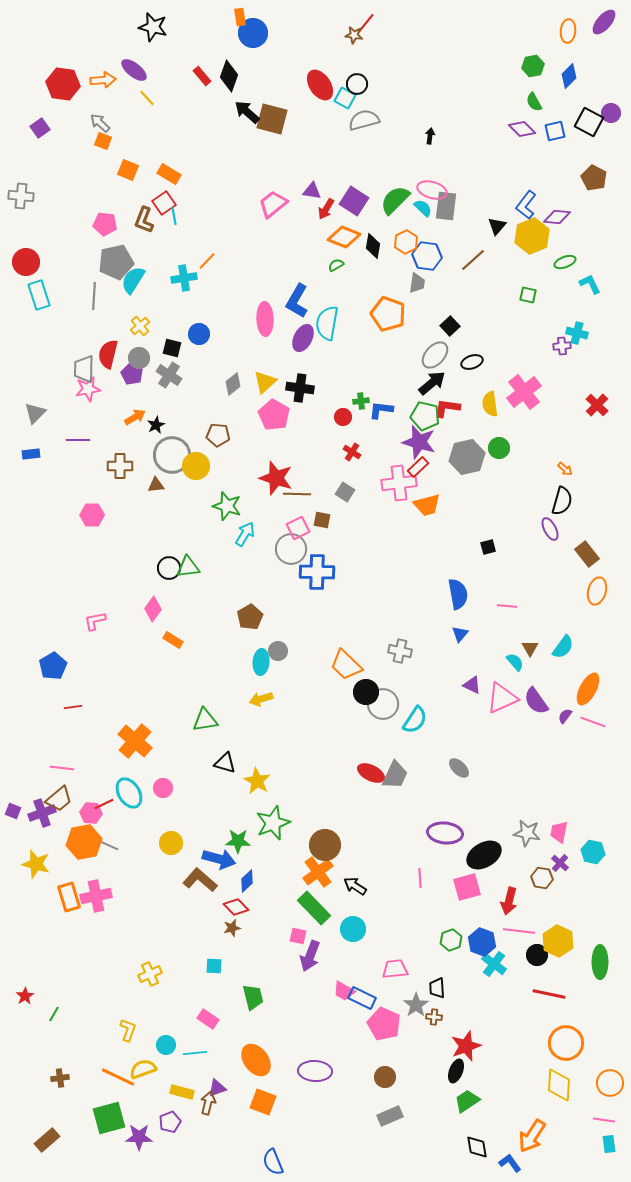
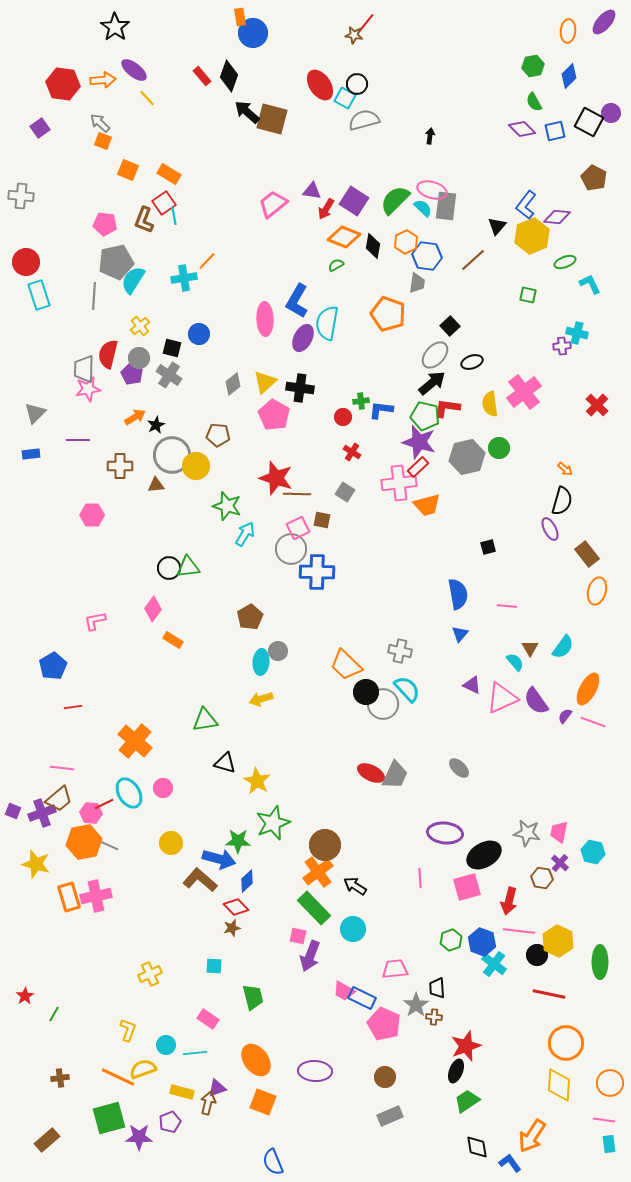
black star at (153, 27): moved 38 px left; rotated 20 degrees clockwise
cyan semicircle at (415, 720): moved 8 px left, 31 px up; rotated 76 degrees counterclockwise
